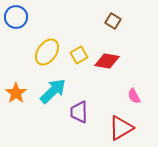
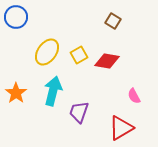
cyan arrow: rotated 32 degrees counterclockwise
purple trapezoid: rotated 20 degrees clockwise
